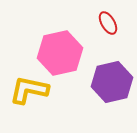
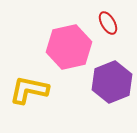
pink hexagon: moved 9 px right, 6 px up
purple hexagon: rotated 9 degrees counterclockwise
